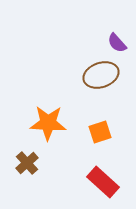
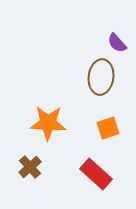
brown ellipse: moved 2 px down; rotated 64 degrees counterclockwise
orange square: moved 8 px right, 4 px up
brown cross: moved 3 px right, 4 px down
red rectangle: moved 7 px left, 8 px up
